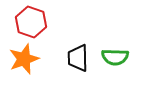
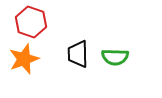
black trapezoid: moved 4 px up
